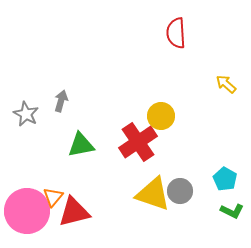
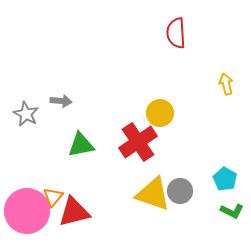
yellow arrow: rotated 35 degrees clockwise
gray arrow: rotated 80 degrees clockwise
yellow circle: moved 1 px left, 3 px up
